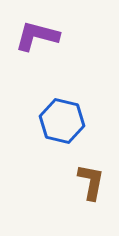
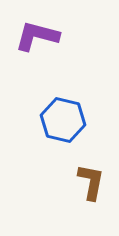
blue hexagon: moved 1 px right, 1 px up
